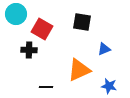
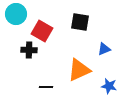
black square: moved 2 px left
red square: moved 2 px down
